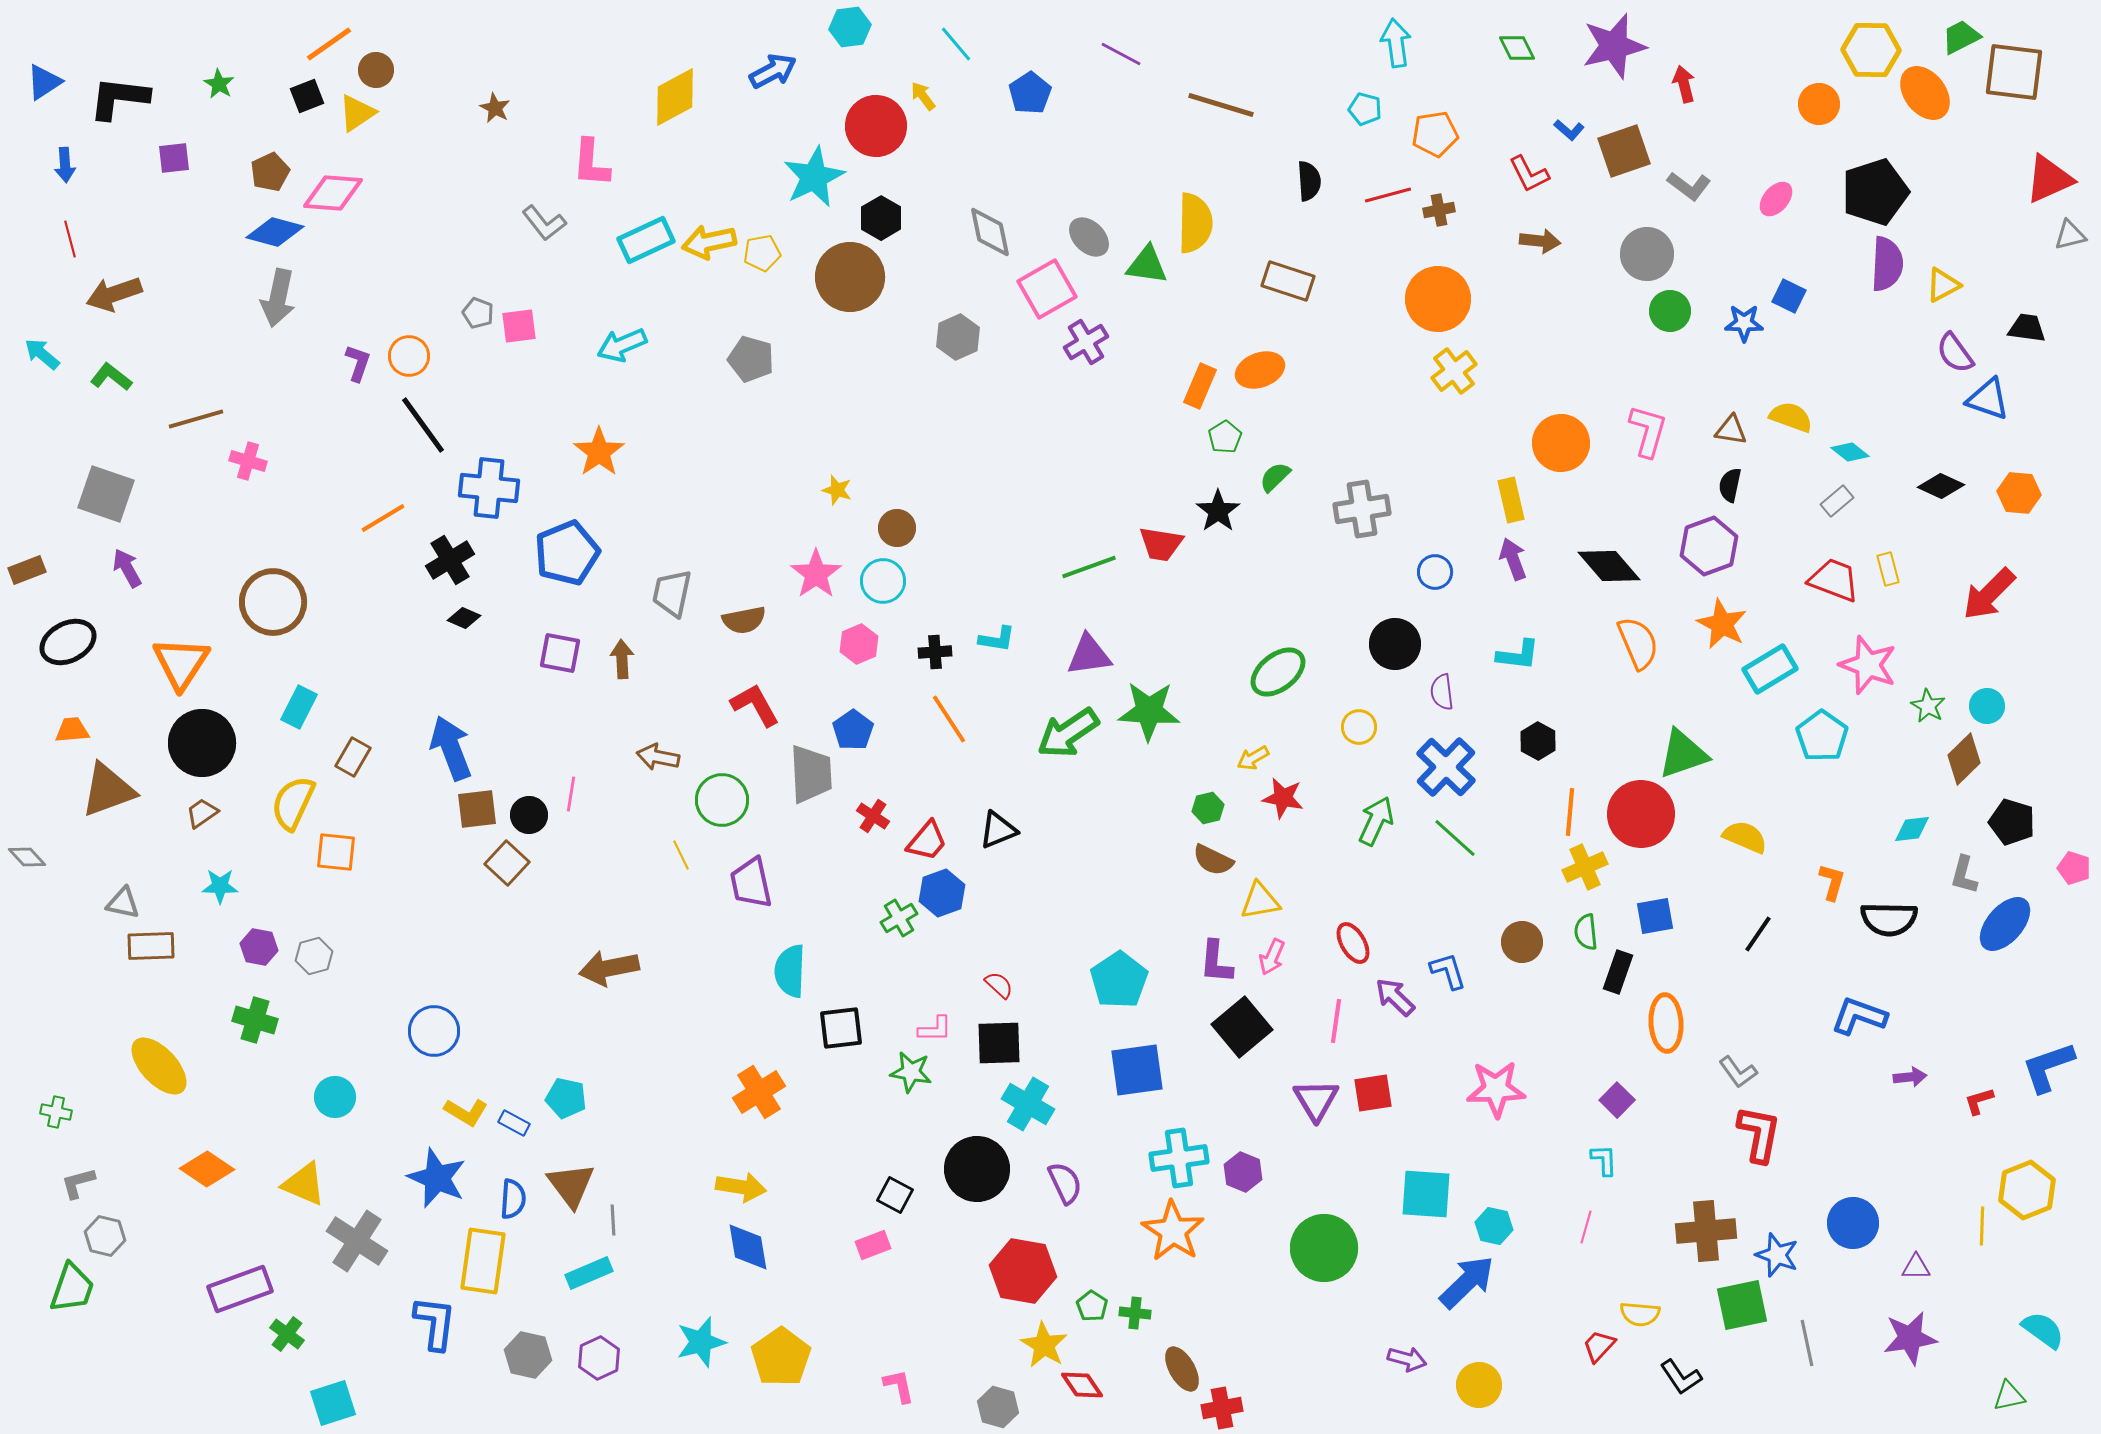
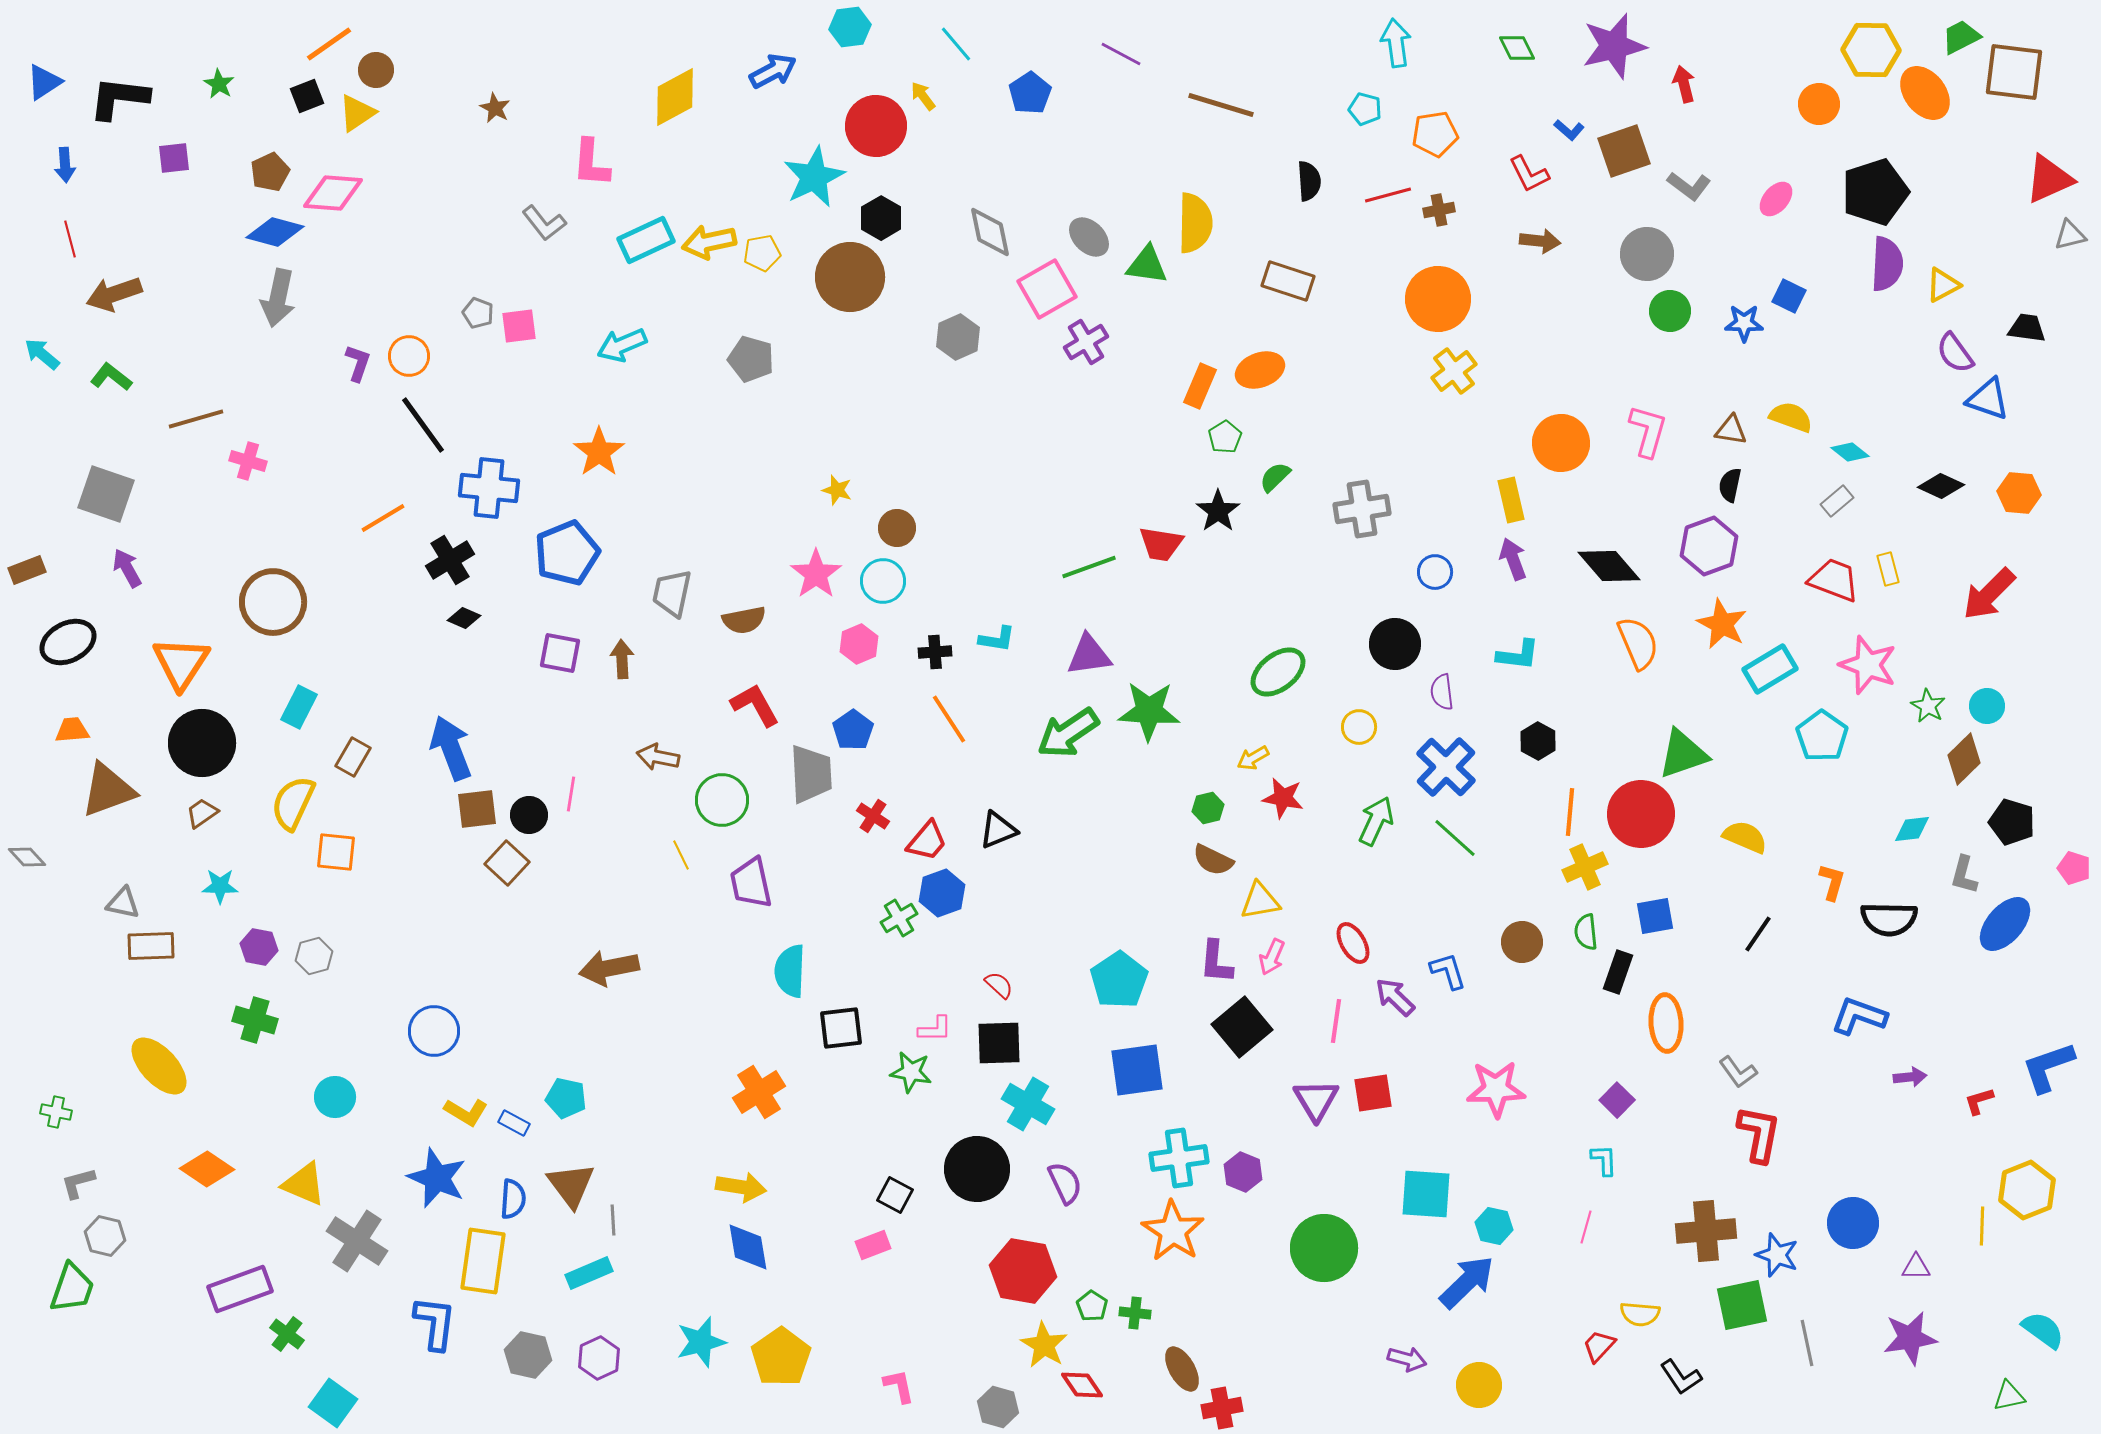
cyan square at (333, 1403): rotated 36 degrees counterclockwise
